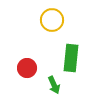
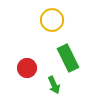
green rectangle: moved 3 px left; rotated 32 degrees counterclockwise
